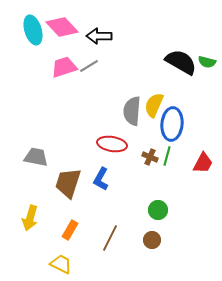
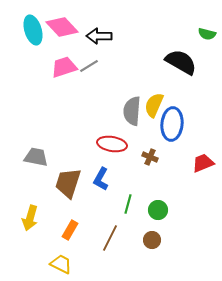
green semicircle: moved 28 px up
green line: moved 39 px left, 48 px down
red trapezoid: rotated 140 degrees counterclockwise
